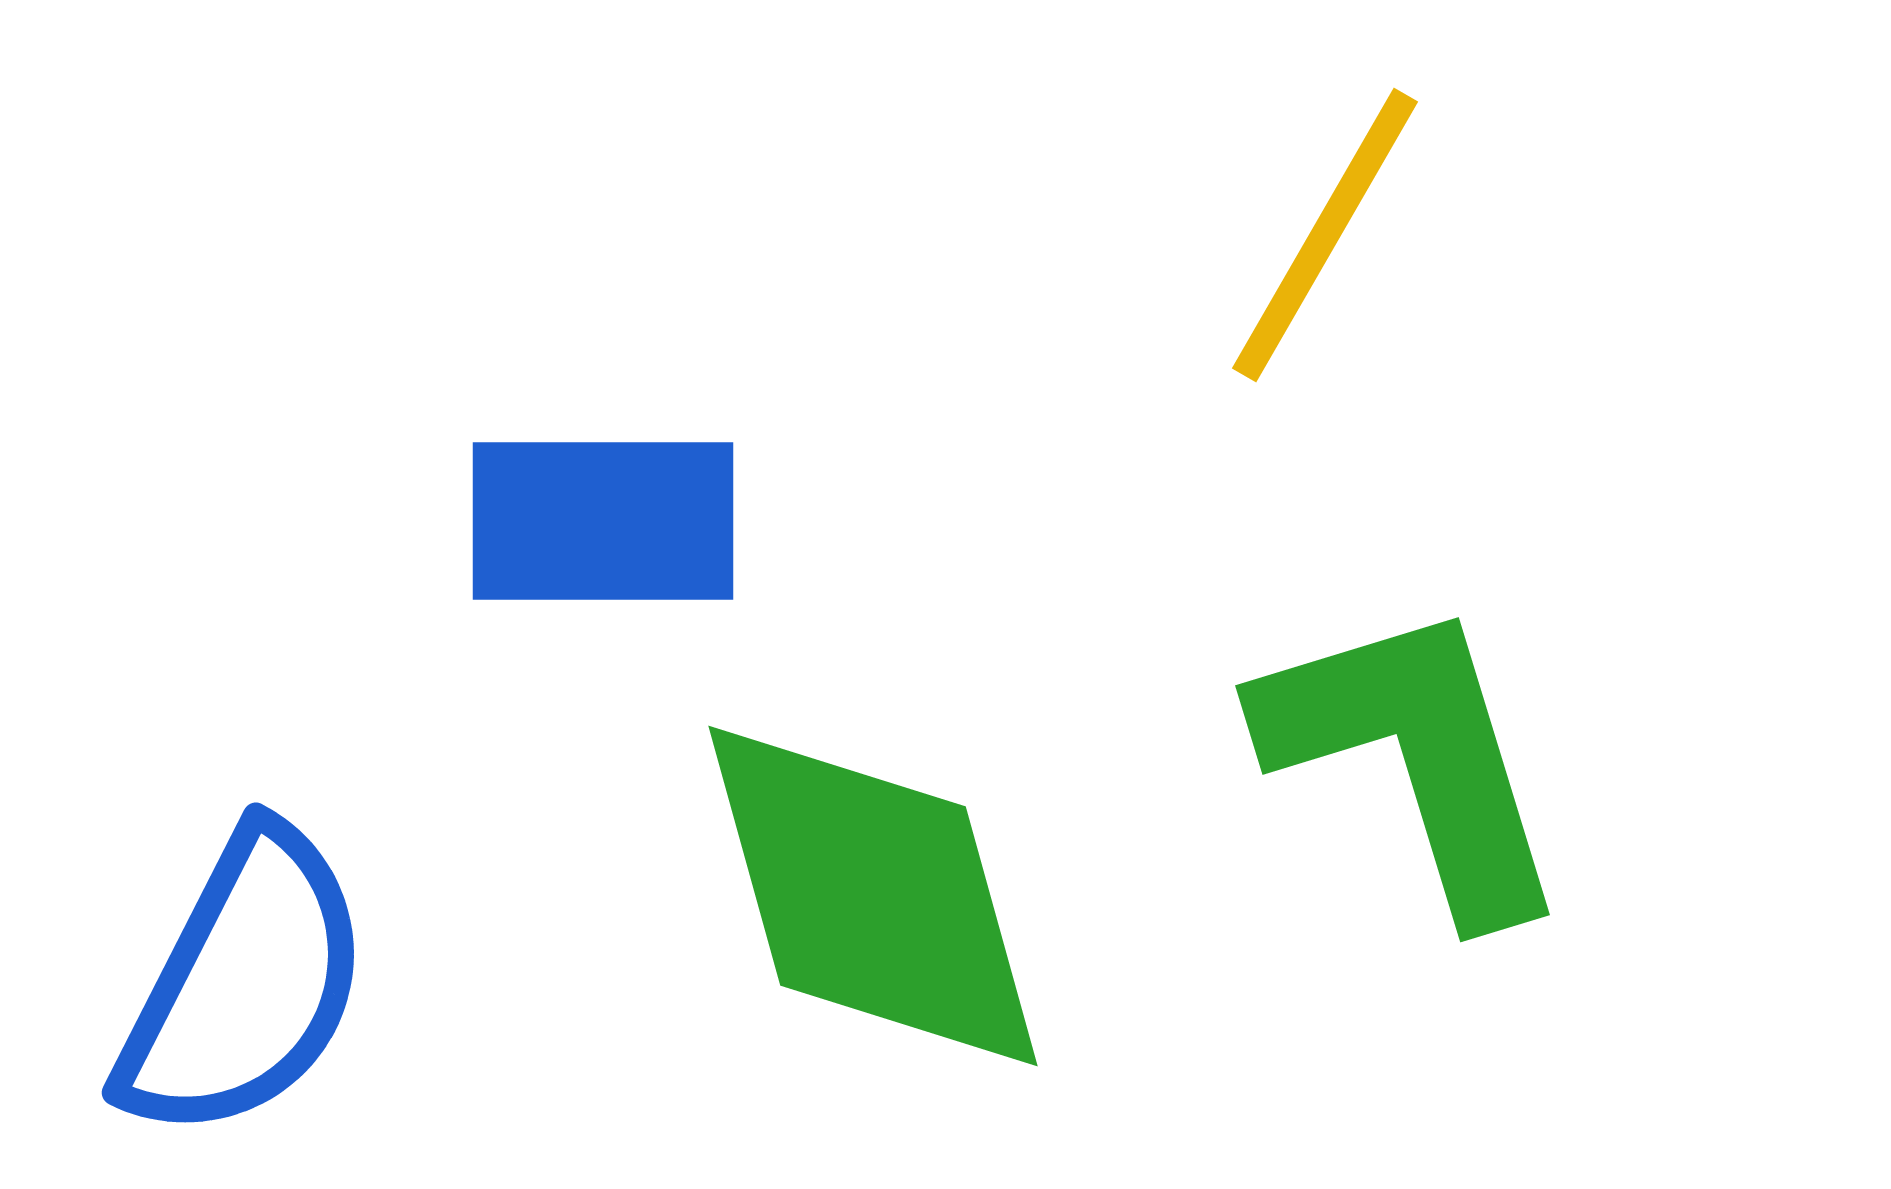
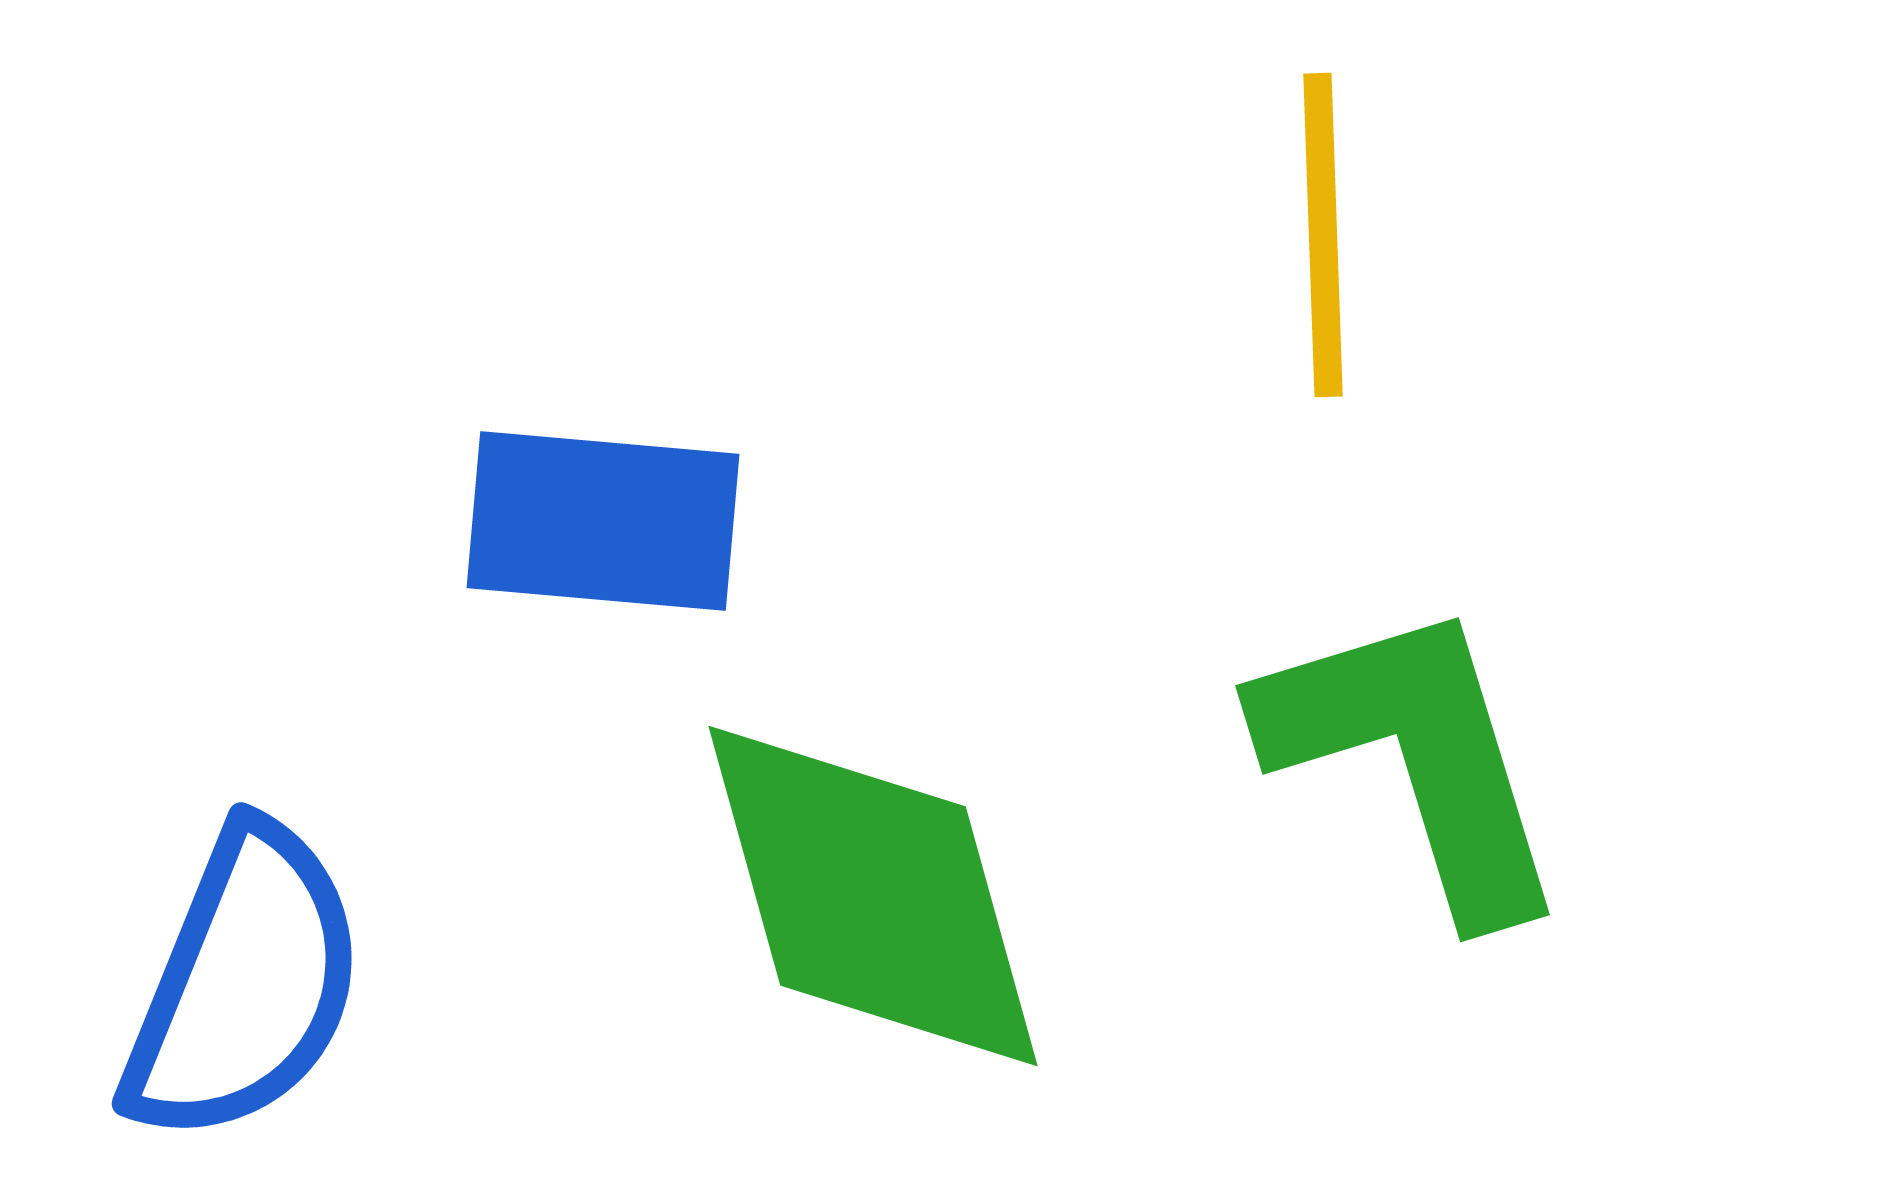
yellow line: moved 2 px left; rotated 32 degrees counterclockwise
blue rectangle: rotated 5 degrees clockwise
blue semicircle: rotated 5 degrees counterclockwise
